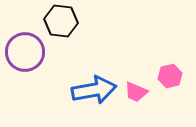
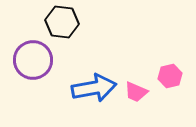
black hexagon: moved 1 px right, 1 px down
purple circle: moved 8 px right, 8 px down
blue arrow: moved 2 px up
